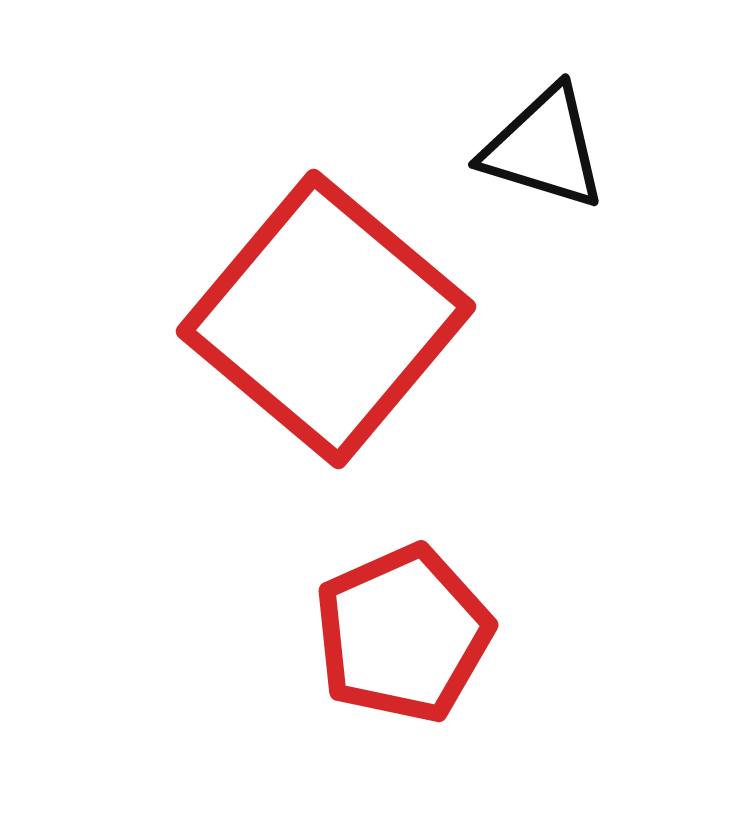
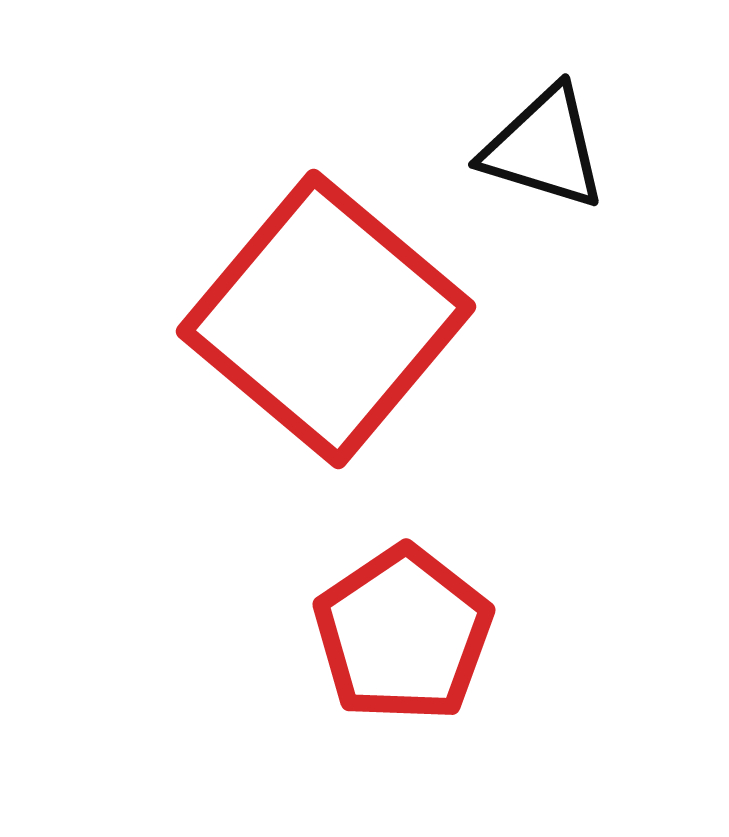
red pentagon: rotated 10 degrees counterclockwise
